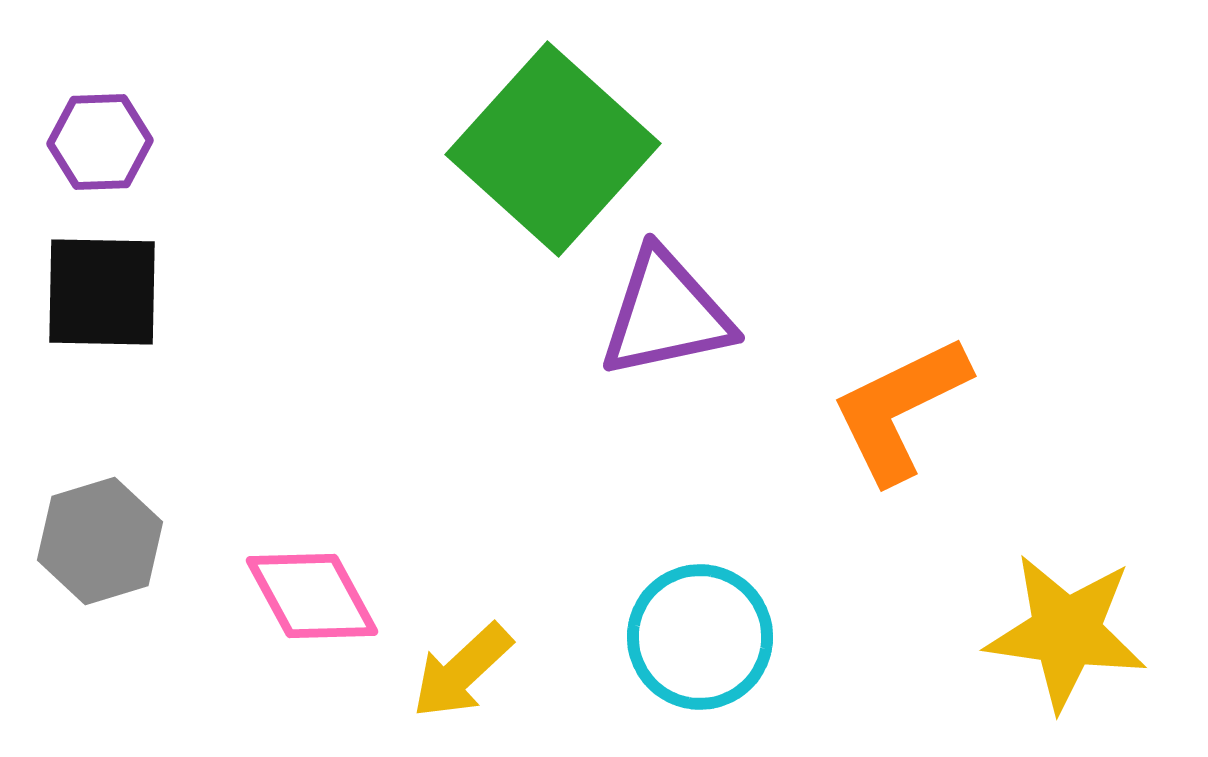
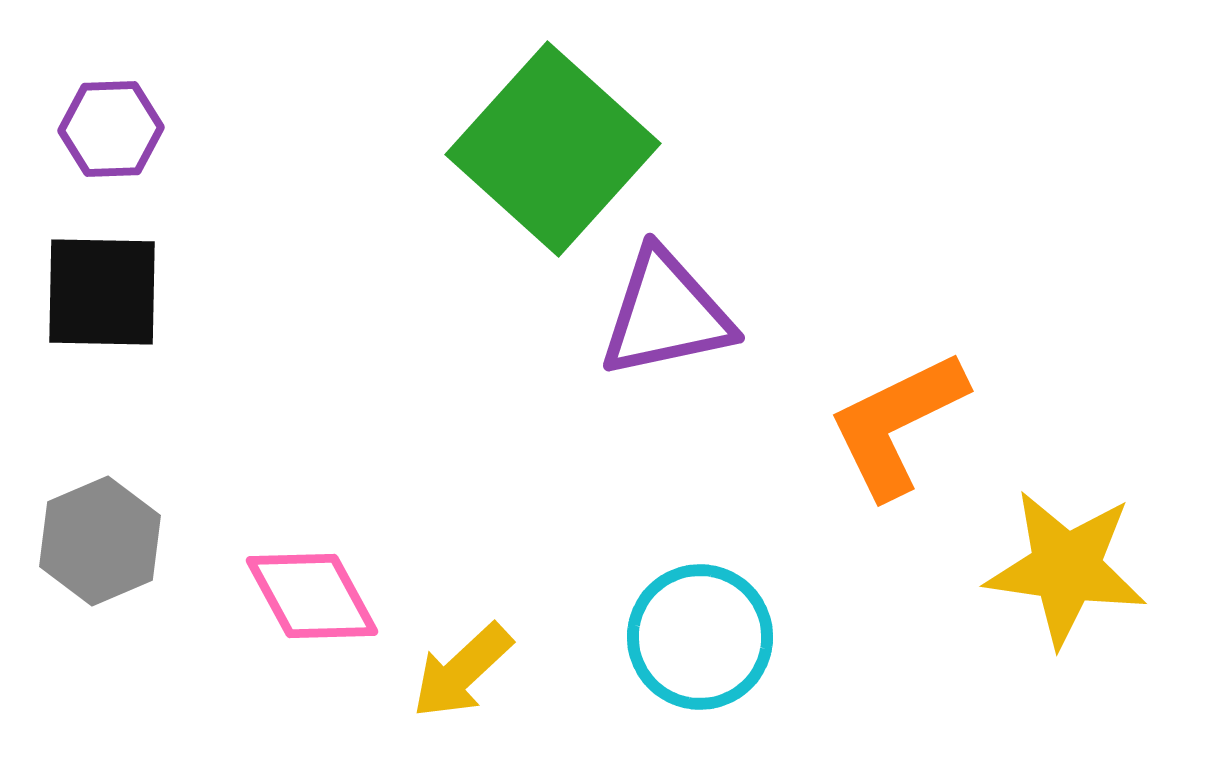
purple hexagon: moved 11 px right, 13 px up
orange L-shape: moved 3 px left, 15 px down
gray hexagon: rotated 6 degrees counterclockwise
yellow star: moved 64 px up
